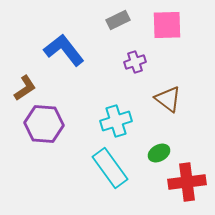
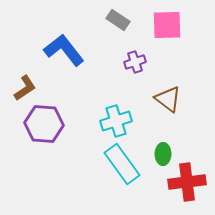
gray rectangle: rotated 60 degrees clockwise
green ellipse: moved 4 px right, 1 px down; rotated 60 degrees counterclockwise
cyan rectangle: moved 12 px right, 4 px up
